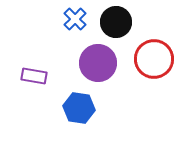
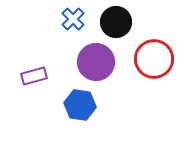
blue cross: moved 2 px left
purple circle: moved 2 px left, 1 px up
purple rectangle: rotated 25 degrees counterclockwise
blue hexagon: moved 1 px right, 3 px up
